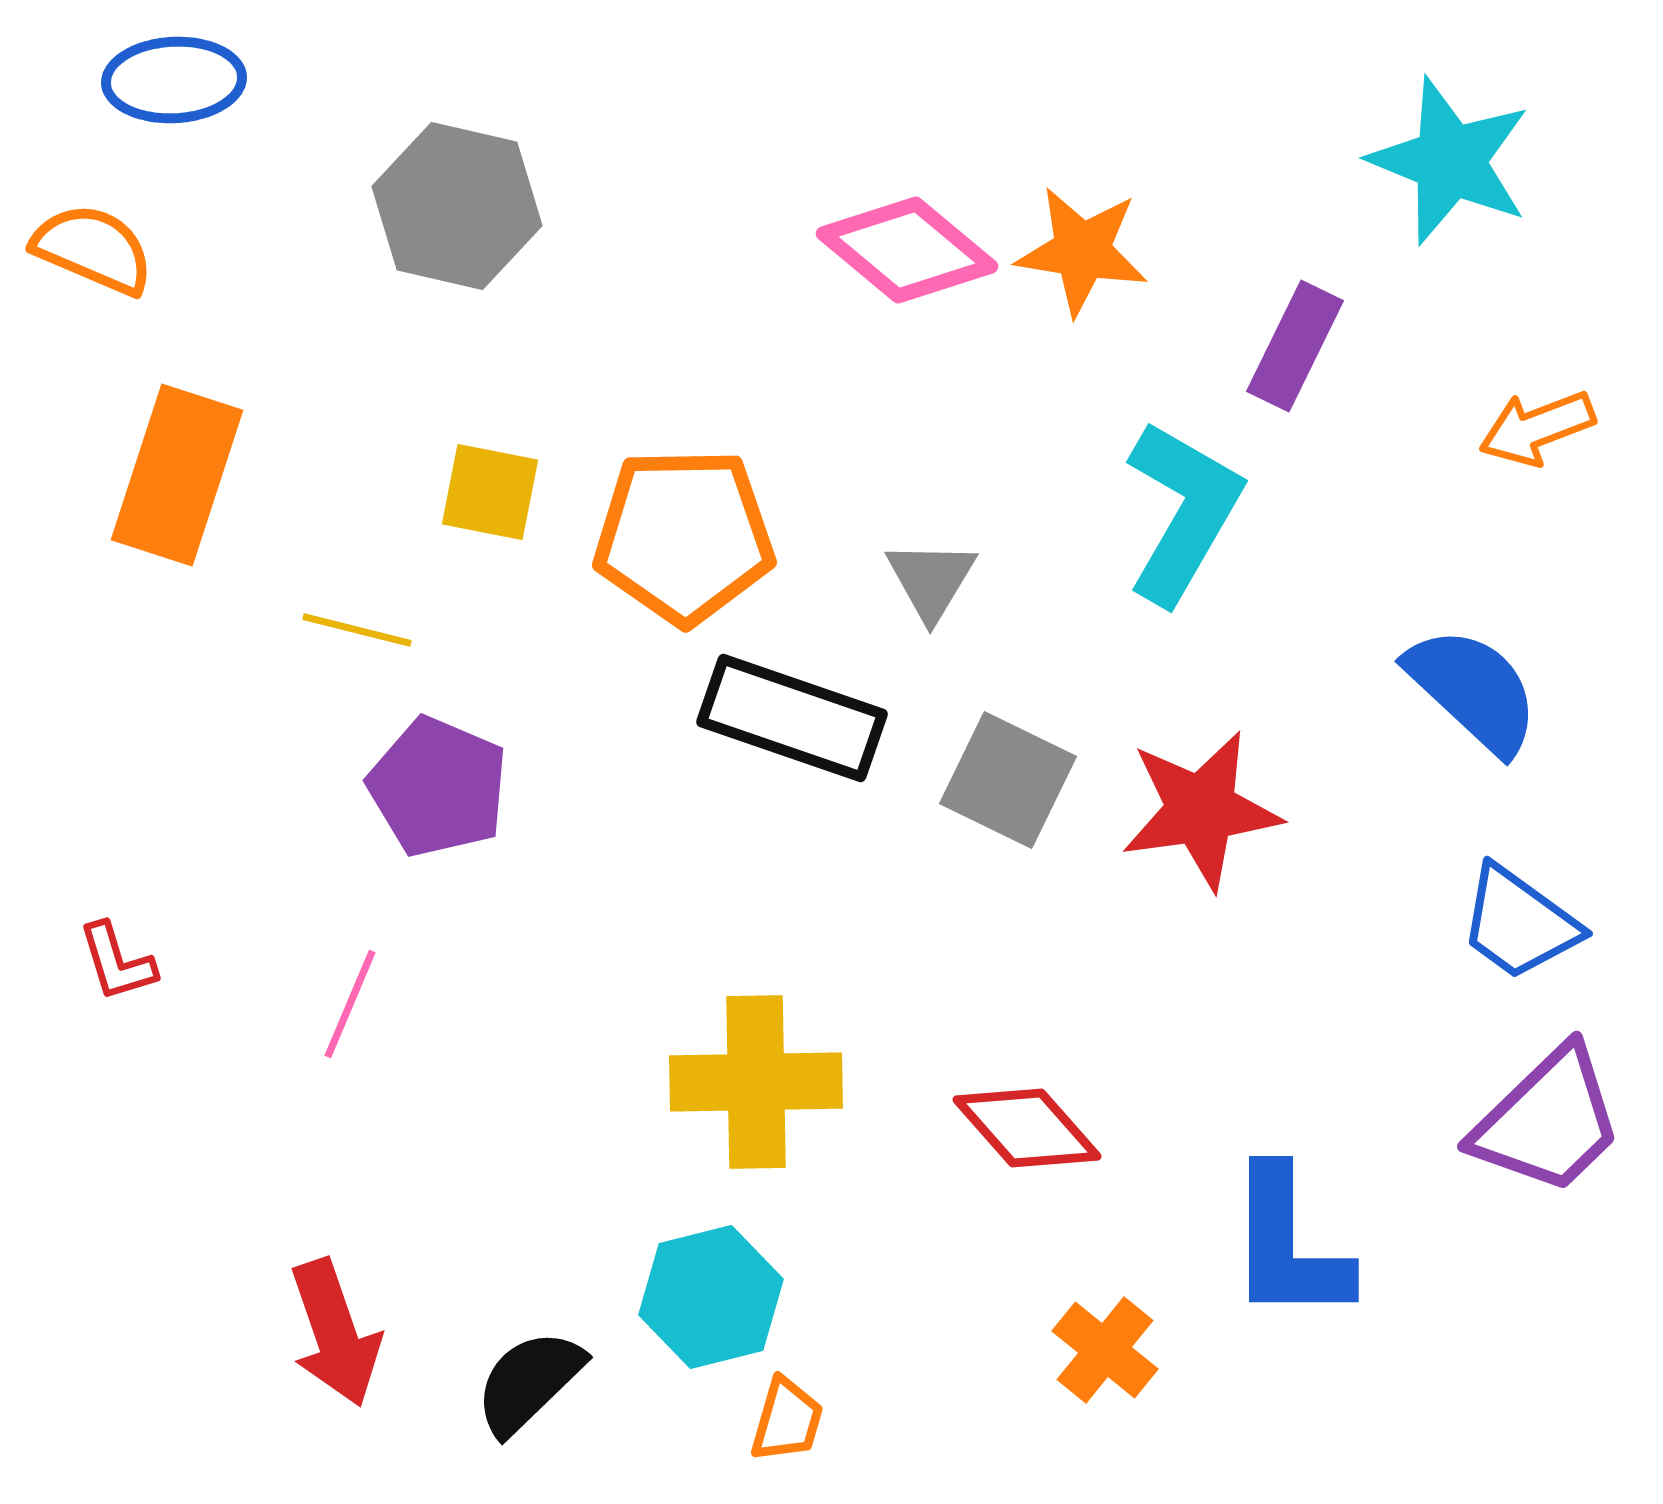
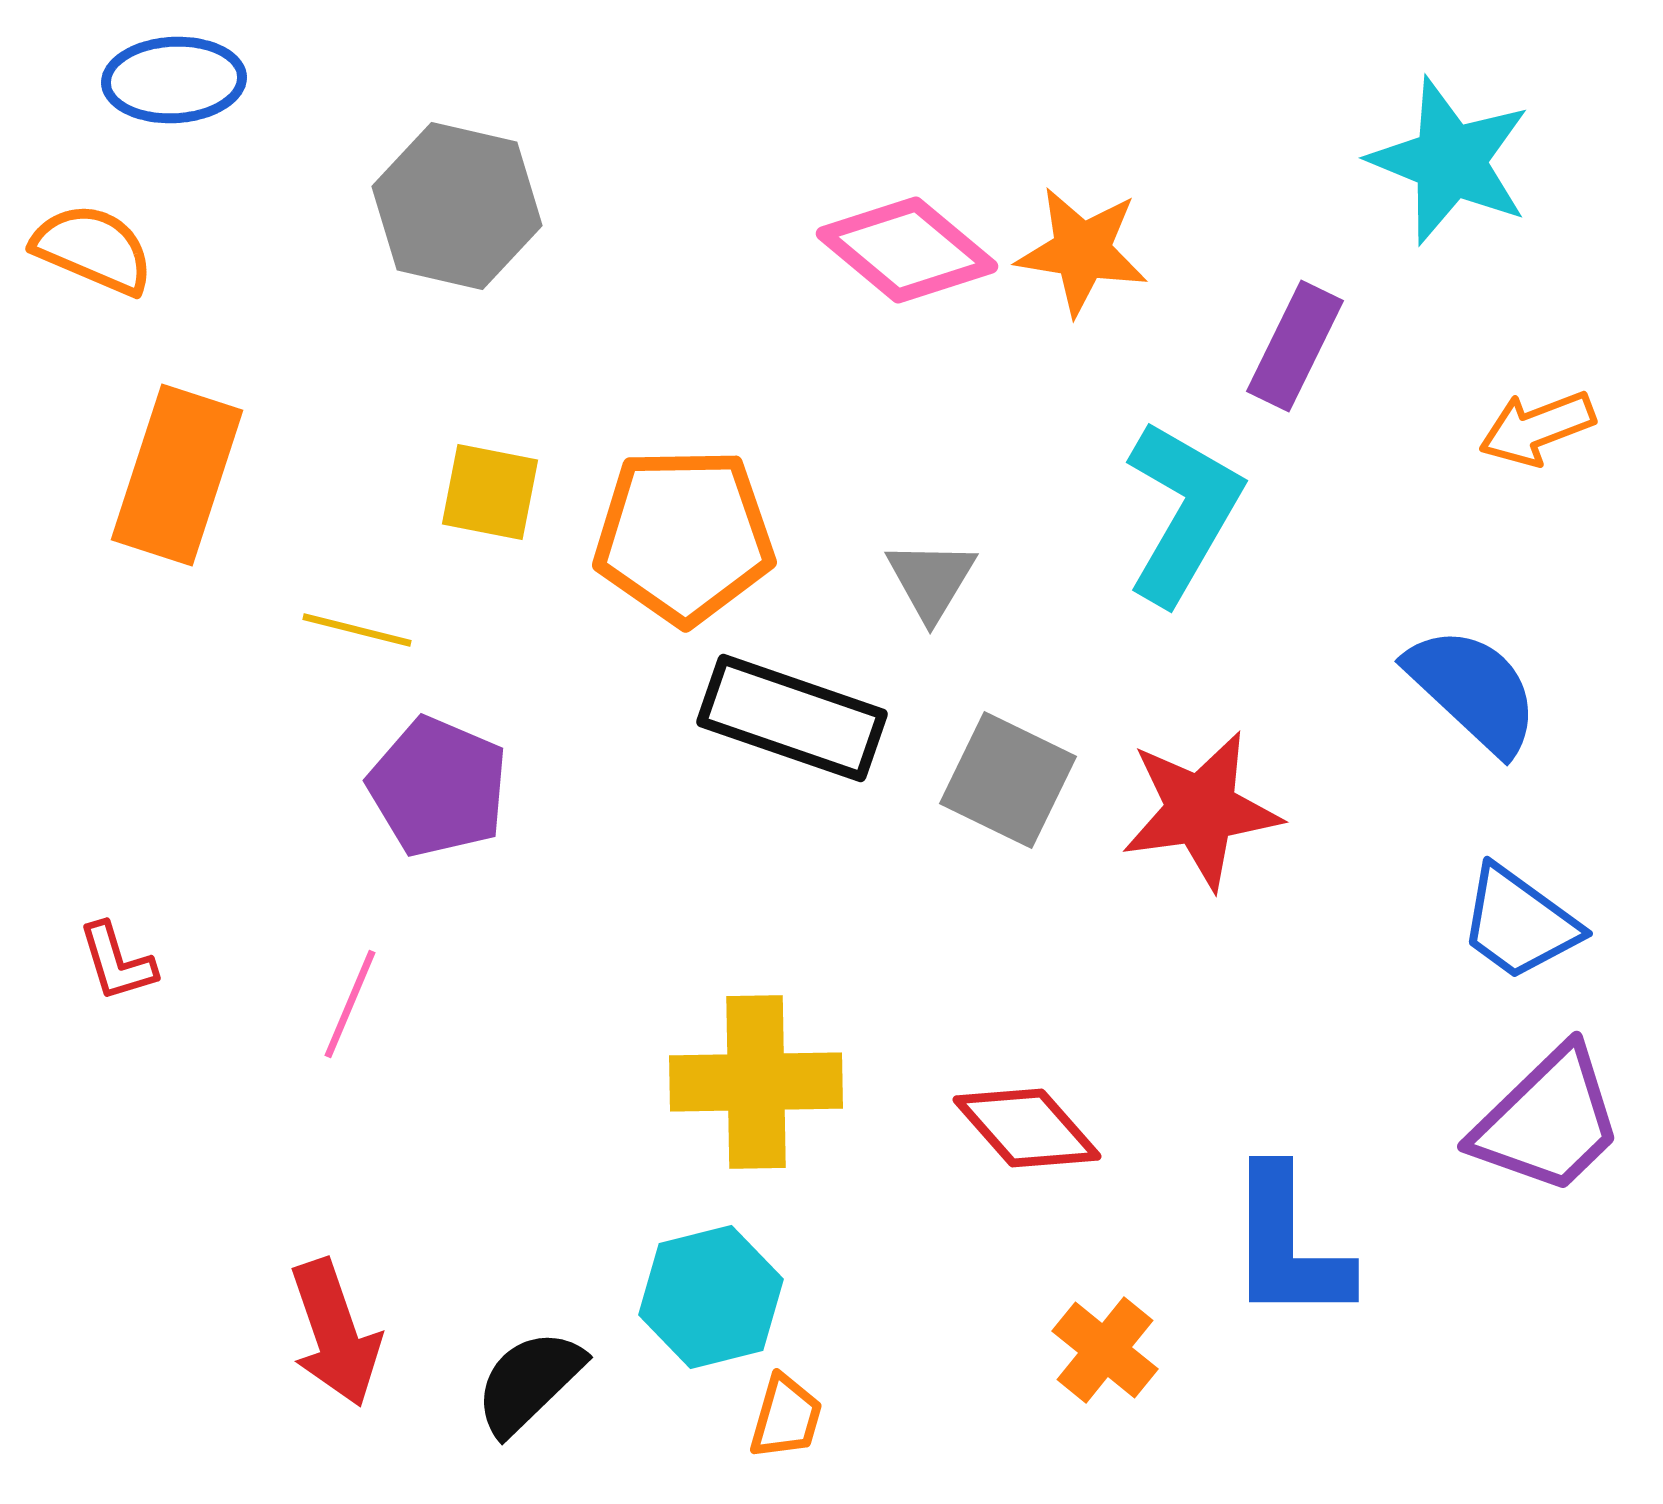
orange trapezoid: moved 1 px left, 3 px up
